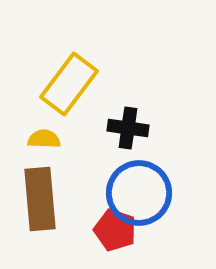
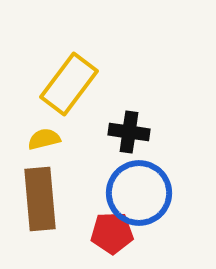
black cross: moved 1 px right, 4 px down
yellow semicircle: rotated 16 degrees counterclockwise
red pentagon: moved 3 px left, 3 px down; rotated 21 degrees counterclockwise
